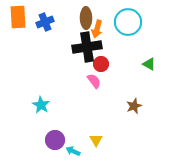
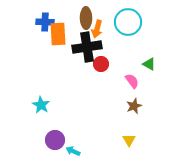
orange rectangle: moved 40 px right, 17 px down
blue cross: rotated 24 degrees clockwise
pink semicircle: moved 38 px right
yellow triangle: moved 33 px right
